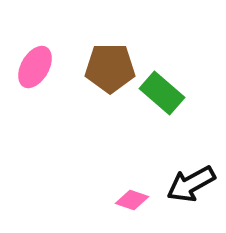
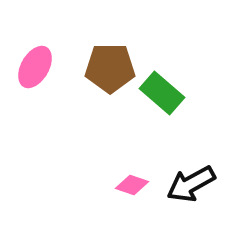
pink diamond: moved 15 px up
